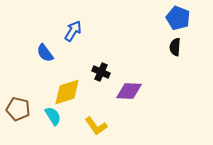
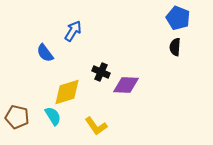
purple diamond: moved 3 px left, 6 px up
brown pentagon: moved 1 px left, 8 px down
